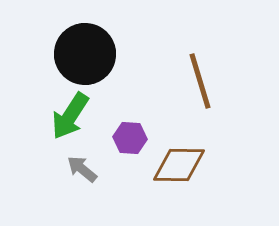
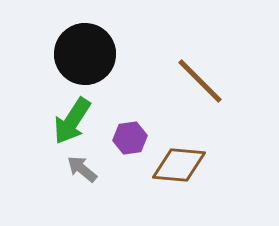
brown line: rotated 28 degrees counterclockwise
green arrow: moved 2 px right, 5 px down
purple hexagon: rotated 12 degrees counterclockwise
brown diamond: rotated 4 degrees clockwise
